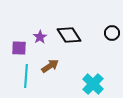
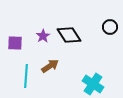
black circle: moved 2 px left, 6 px up
purple star: moved 3 px right, 1 px up
purple square: moved 4 px left, 5 px up
cyan cross: rotated 10 degrees counterclockwise
